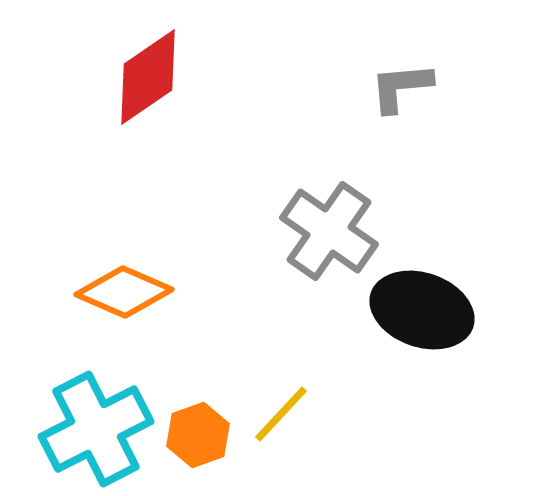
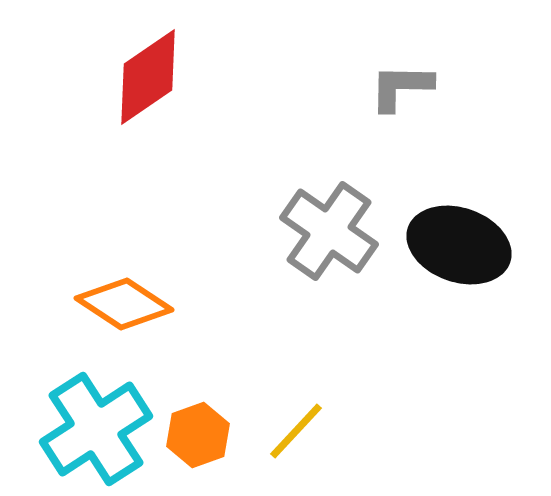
gray L-shape: rotated 6 degrees clockwise
orange diamond: moved 12 px down; rotated 10 degrees clockwise
black ellipse: moved 37 px right, 65 px up
yellow line: moved 15 px right, 17 px down
cyan cross: rotated 6 degrees counterclockwise
